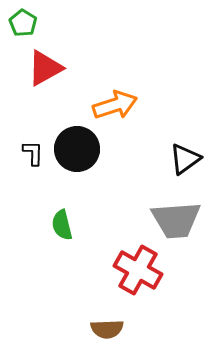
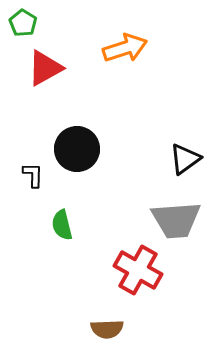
orange arrow: moved 10 px right, 57 px up
black L-shape: moved 22 px down
